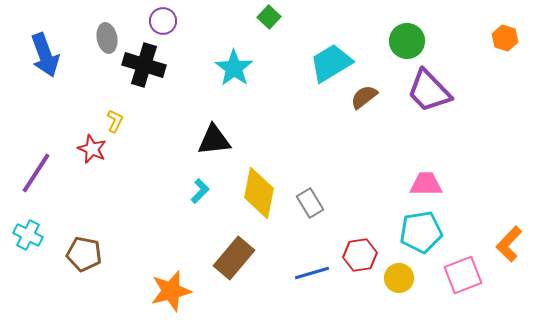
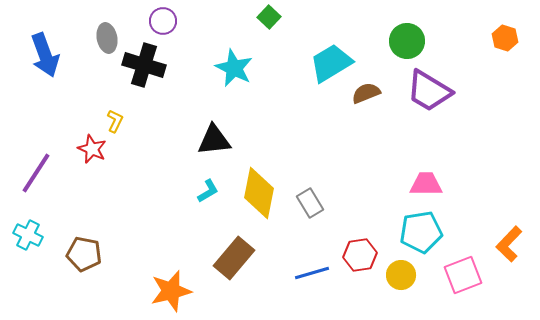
cyan star: rotated 9 degrees counterclockwise
purple trapezoid: rotated 15 degrees counterclockwise
brown semicircle: moved 2 px right, 4 px up; rotated 16 degrees clockwise
cyan L-shape: moved 8 px right; rotated 15 degrees clockwise
yellow circle: moved 2 px right, 3 px up
